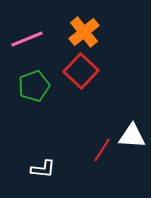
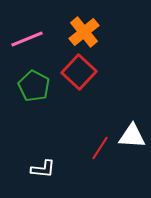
red square: moved 2 px left, 1 px down
green pentagon: rotated 24 degrees counterclockwise
red line: moved 2 px left, 2 px up
